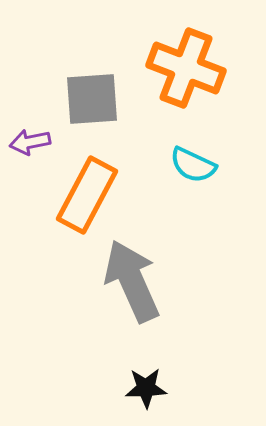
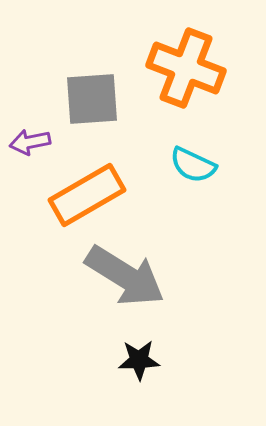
orange rectangle: rotated 32 degrees clockwise
gray arrow: moved 7 px left, 5 px up; rotated 146 degrees clockwise
black star: moved 7 px left, 28 px up
